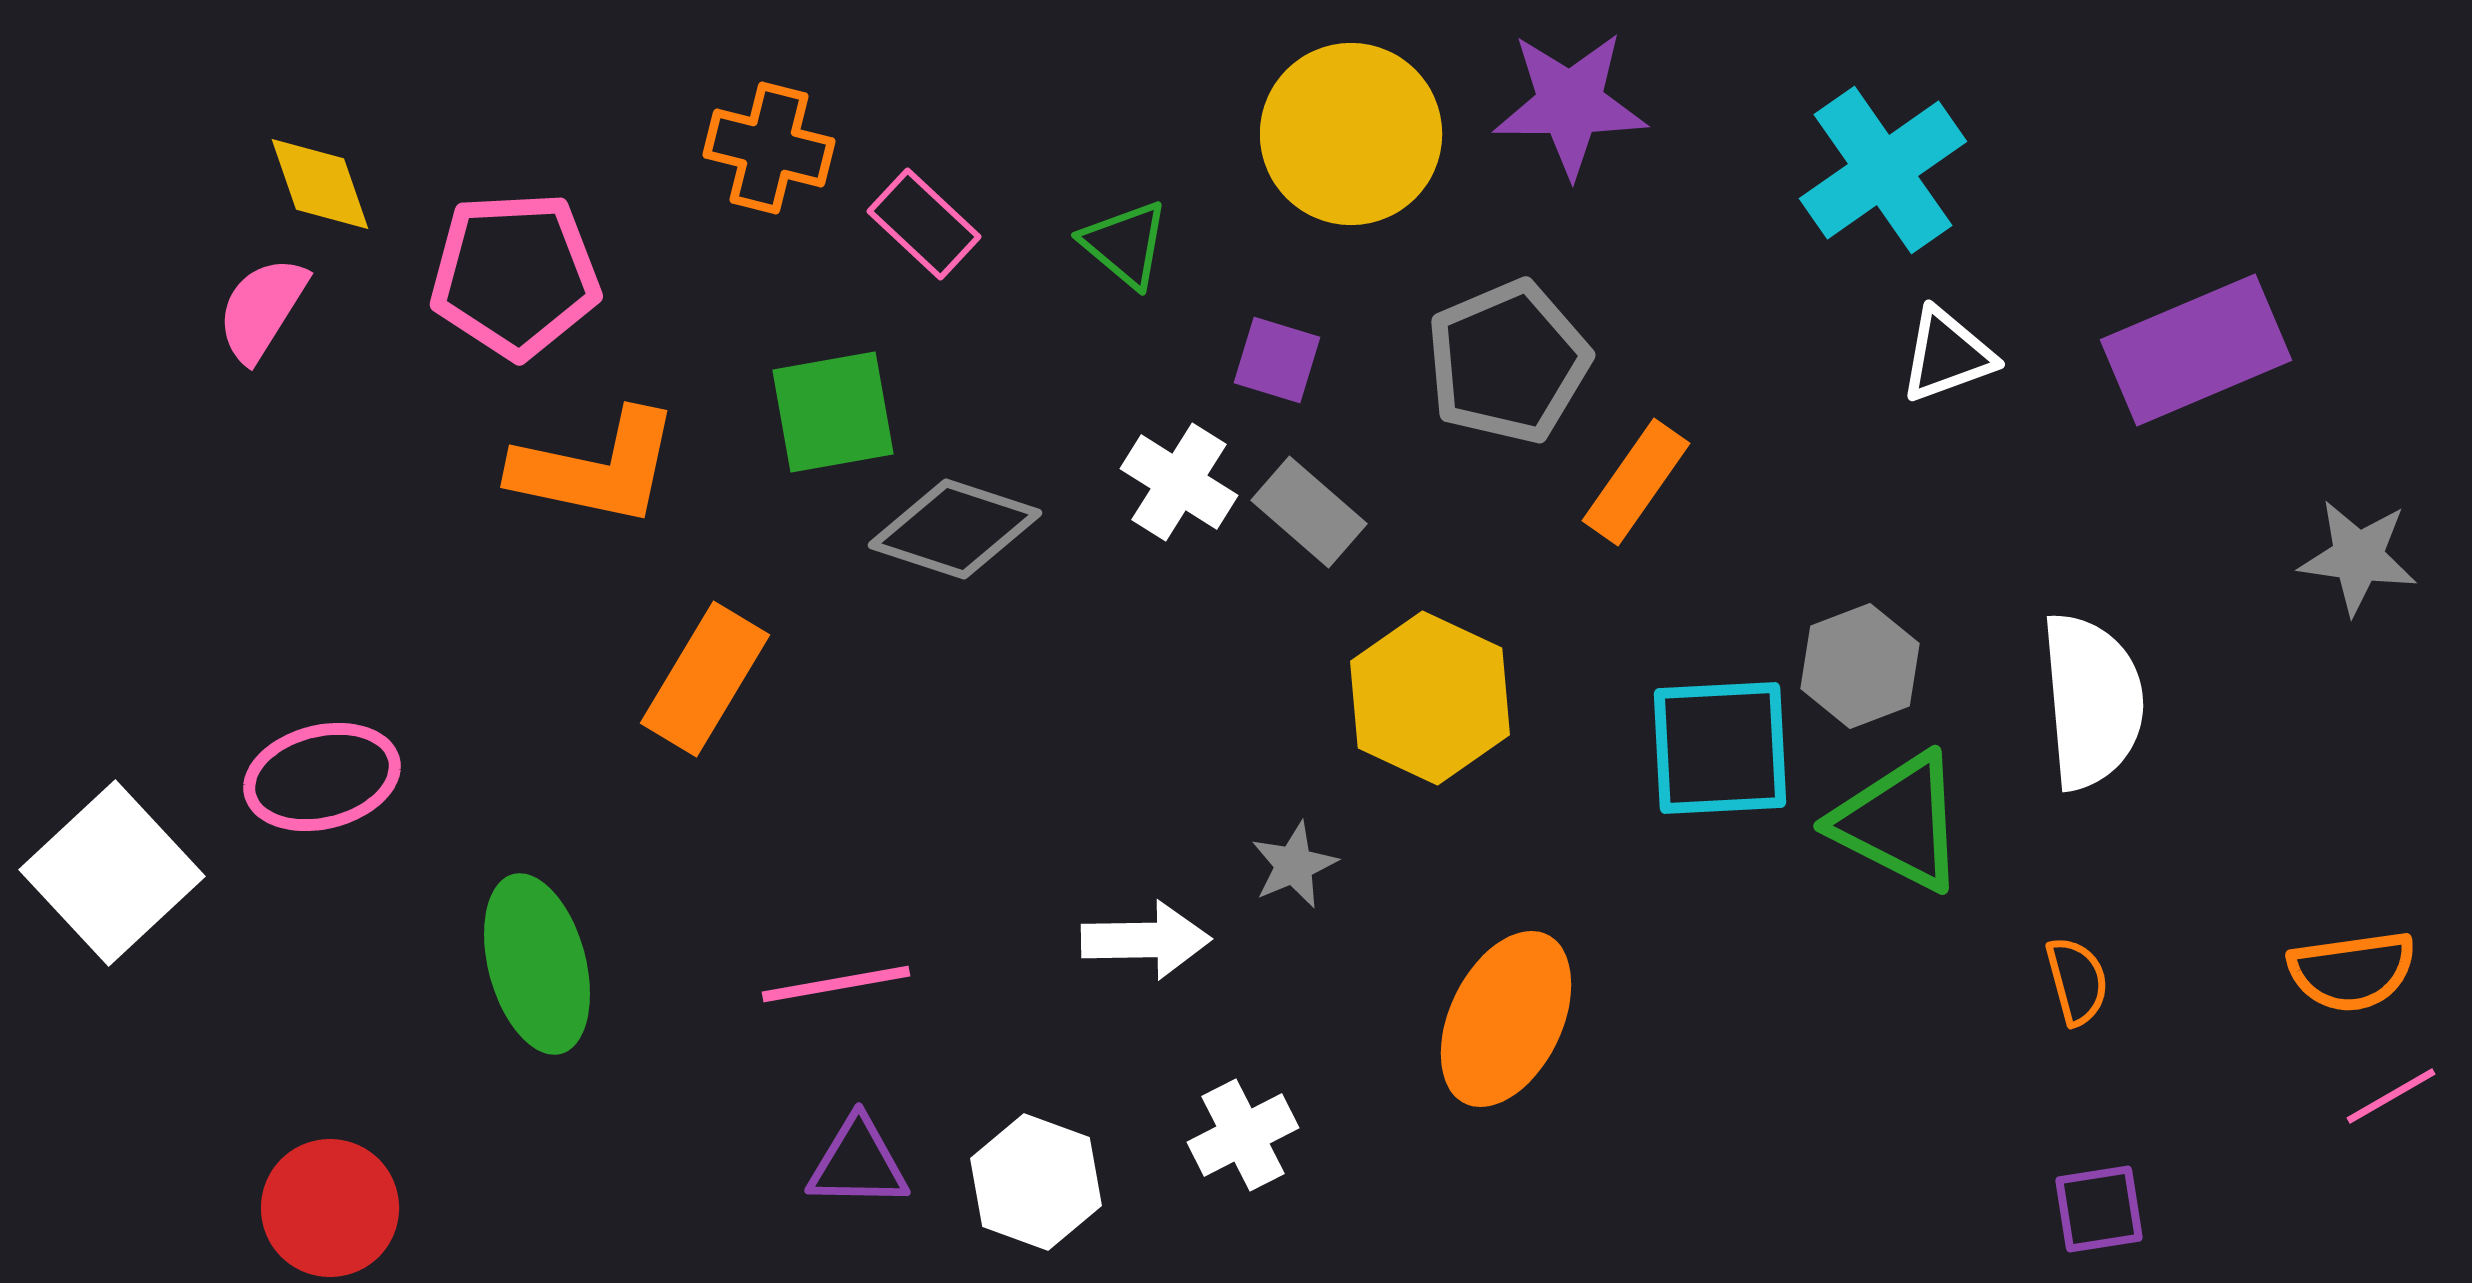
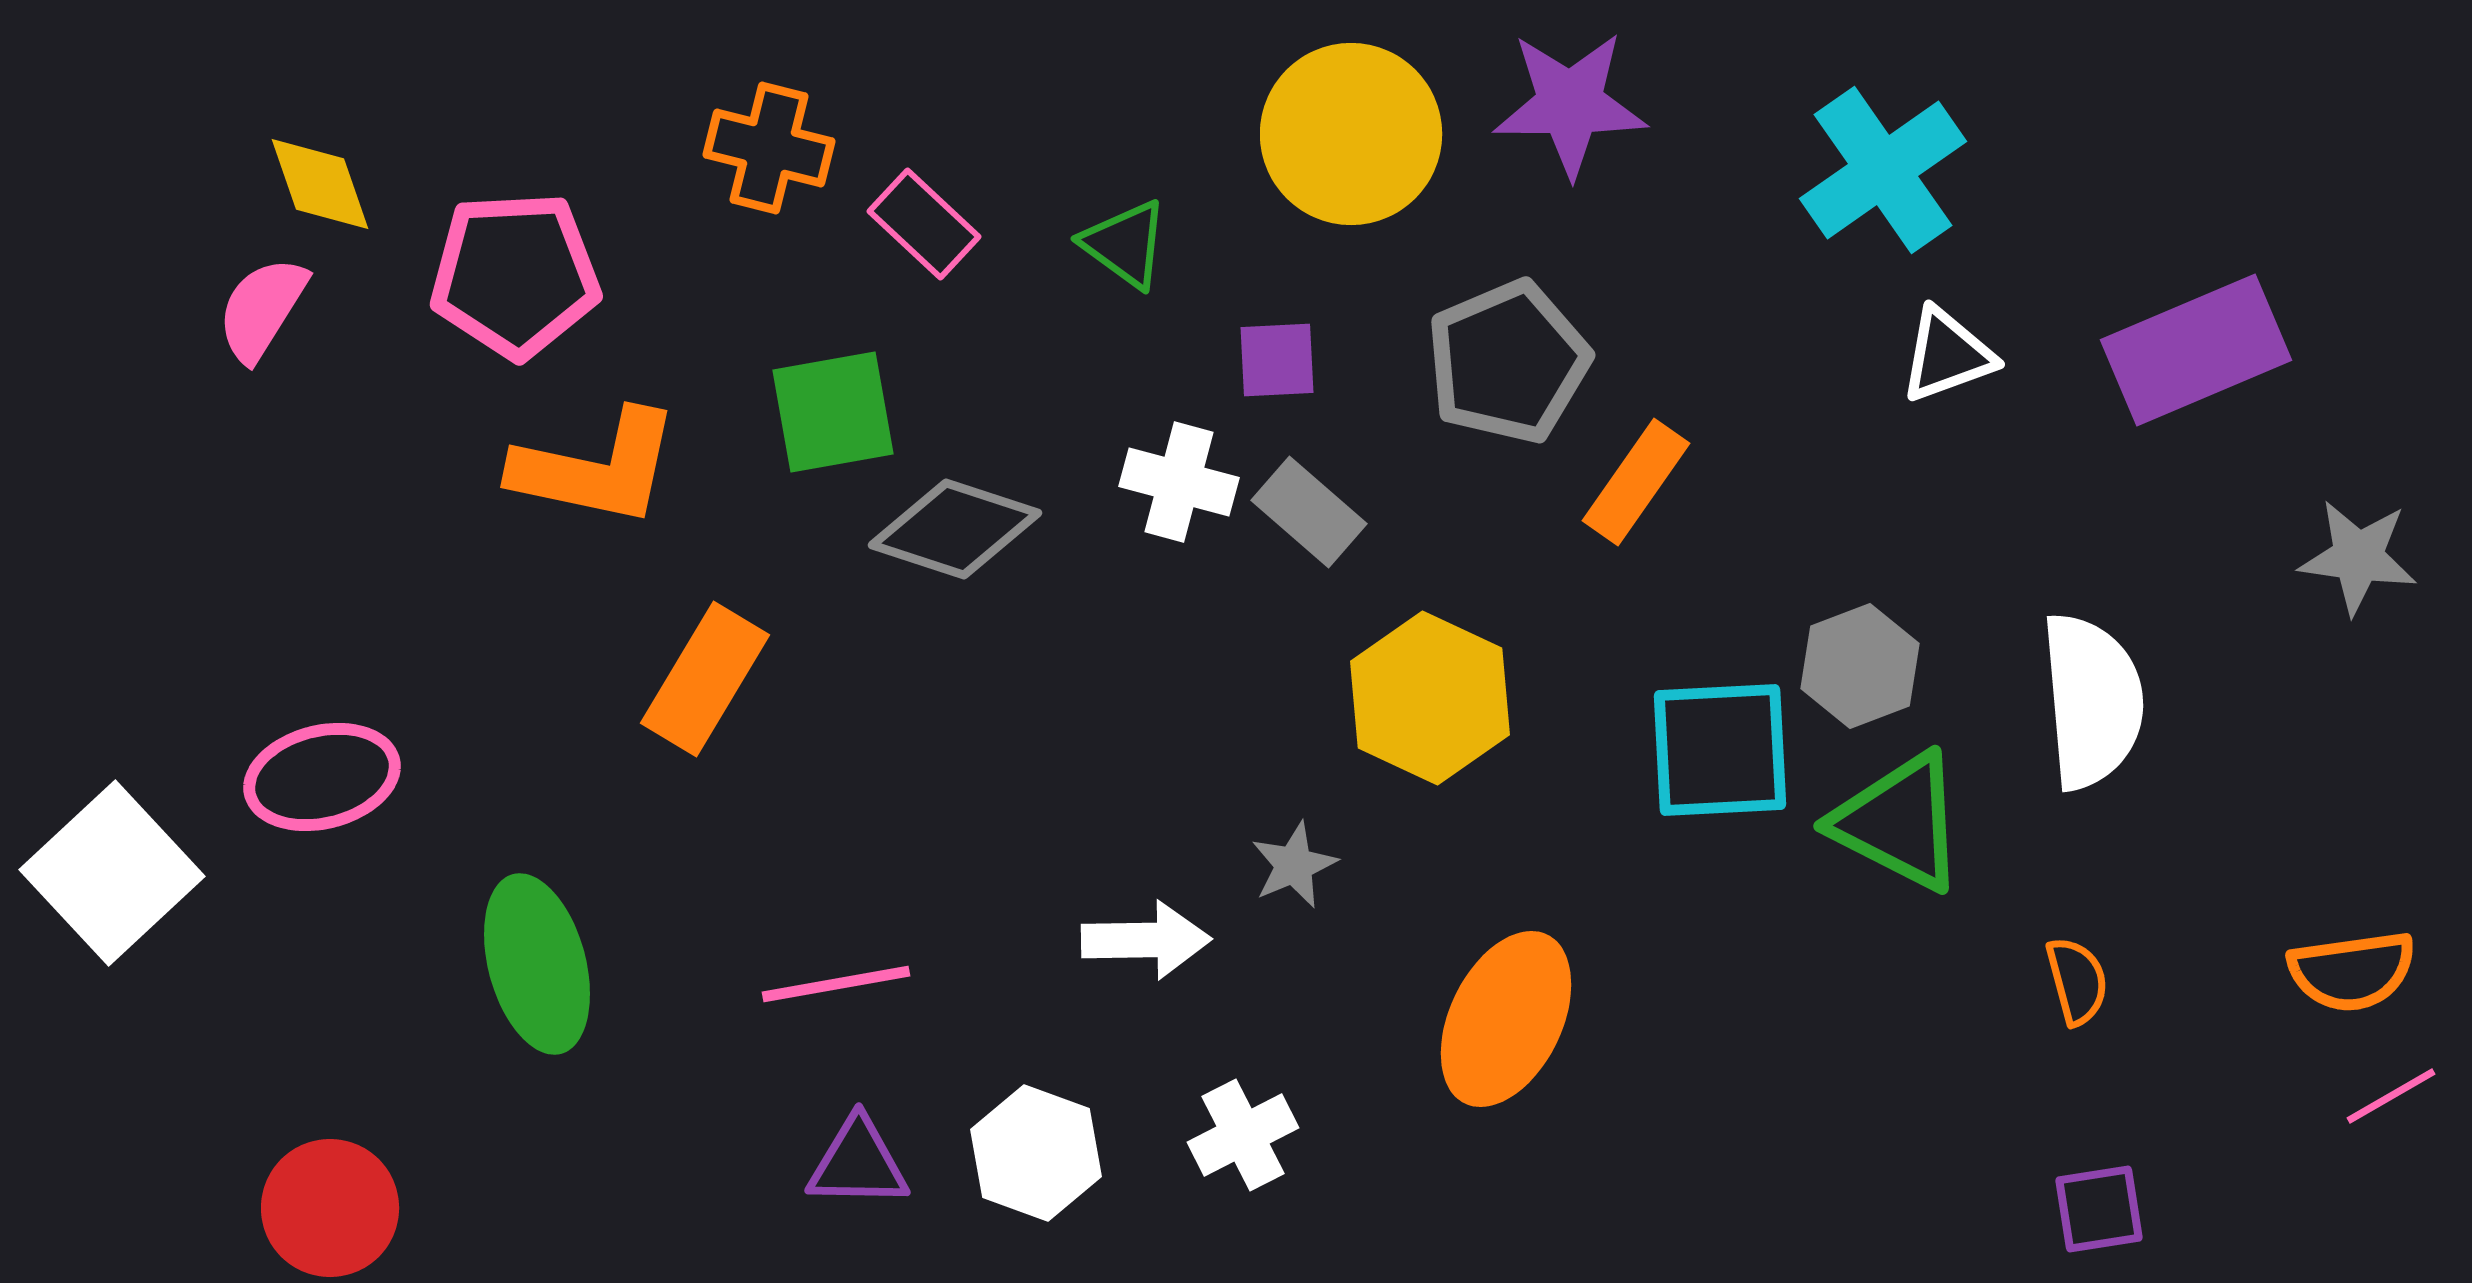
green triangle at (1125, 244): rotated 4 degrees counterclockwise
purple square at (1277, 360): rotated 20 degrees counterclockwise
white cross at (1179, 482): rotated 17 degrees counterclockwise
cyan square at (1720, 748): moved 2 px down
white hexagon at (1036, 1182): moved 29 px up
